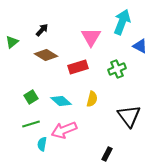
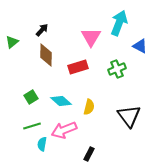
cyan arrow: moved 3 px left, 1 px down
brown diamond: rotated 60 degrees clockwise
yellow semicircle: moved 3 px left, 8 px down
green line: moved 1 px right, 2 px down
black rectangle: moved 18 px left
